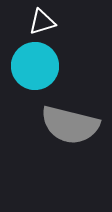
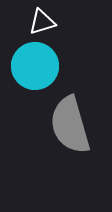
gray semicircle: rotated 60 degrees clockwise
